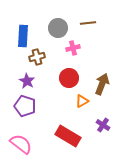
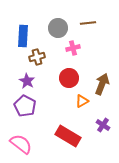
purple pentagon: rotated 10 degrees clockwise
